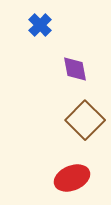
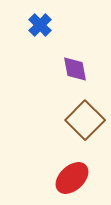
red ellipse: rotated 20 degrees counterclockwise
